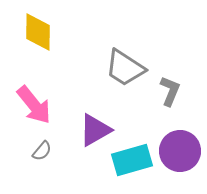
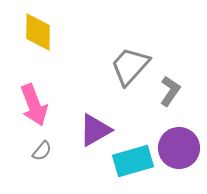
gray trapezoid: moved 5 px right, 2 px up; rotated 99 degrees clockwise
gray L-shape: rotated 12 degrees clockwise
pink arrow: rotated 18 degrees clockwise
purple circle: moved 1 px left, 3 px up
cyan rectangle: moved 1 px right, 1 px down
